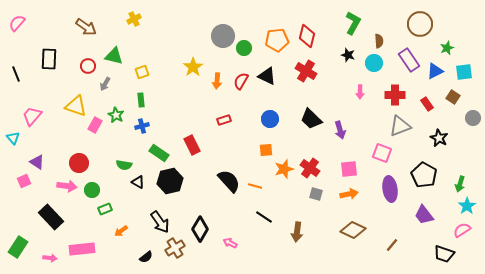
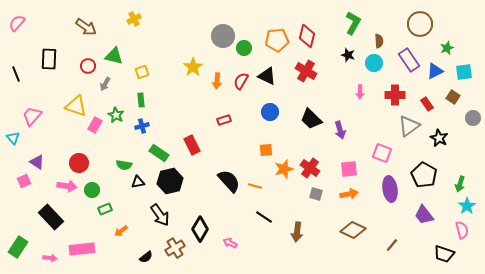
blue circle at (270, 119): moved 7 px up
gray triangle at (400, 126): moved 9 px right; rotated 15 degrees counterclockwise
black triangle at (138, 182): rotated 40 degrees counterclockwise
black arrow at (160, 222): moved 7 px up
pink semicircle at (462, 230): rotated 108 degrees clockwise
